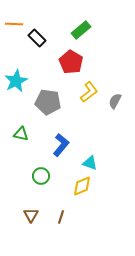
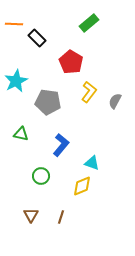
green rectangle: moved 8 px right, 7 px up
yellow L-shape: rotated 15 degrees counterclockwise
cyan triangle: moved 2 px right
